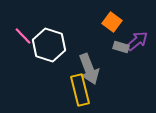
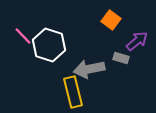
orange square: moved 1 px left, 2 px up
gray rectangle: moved 11 px down
gray arrow: rotated 100 degrees clockwise
yellow rectangle: moved 7 px left, 2 px down
